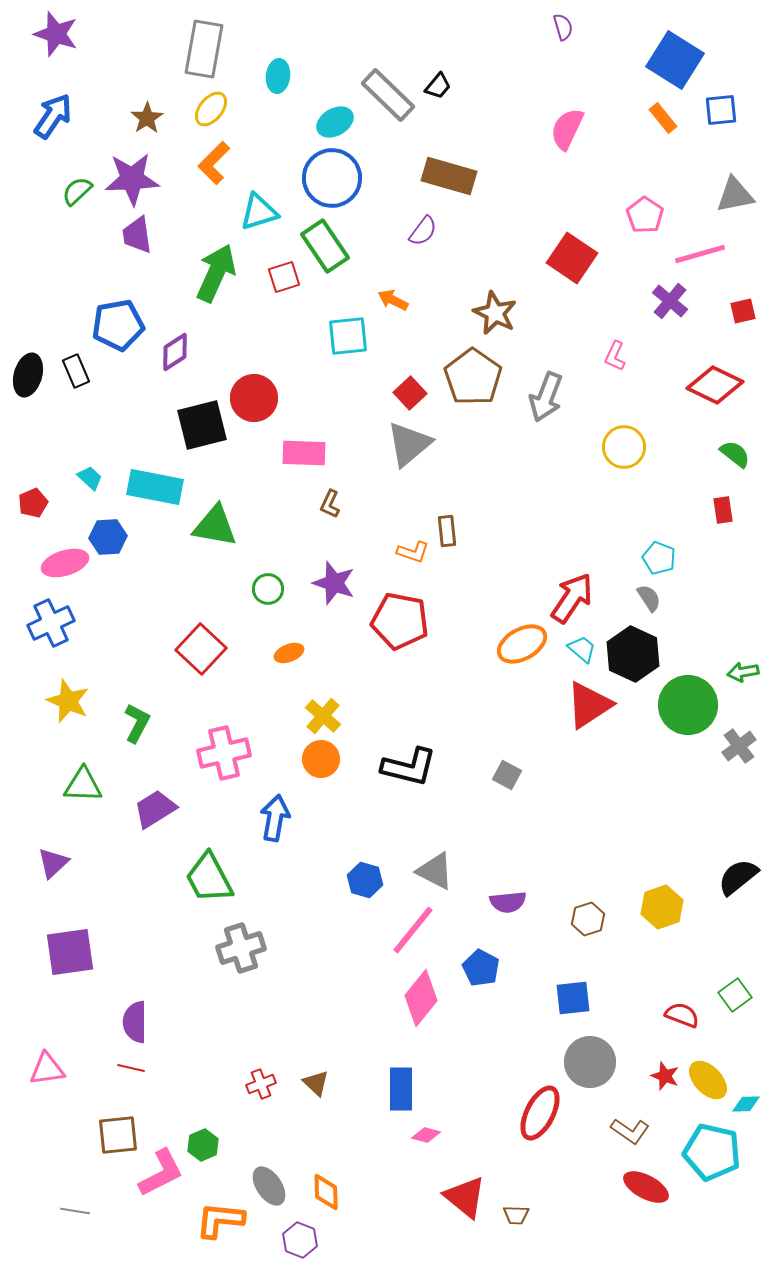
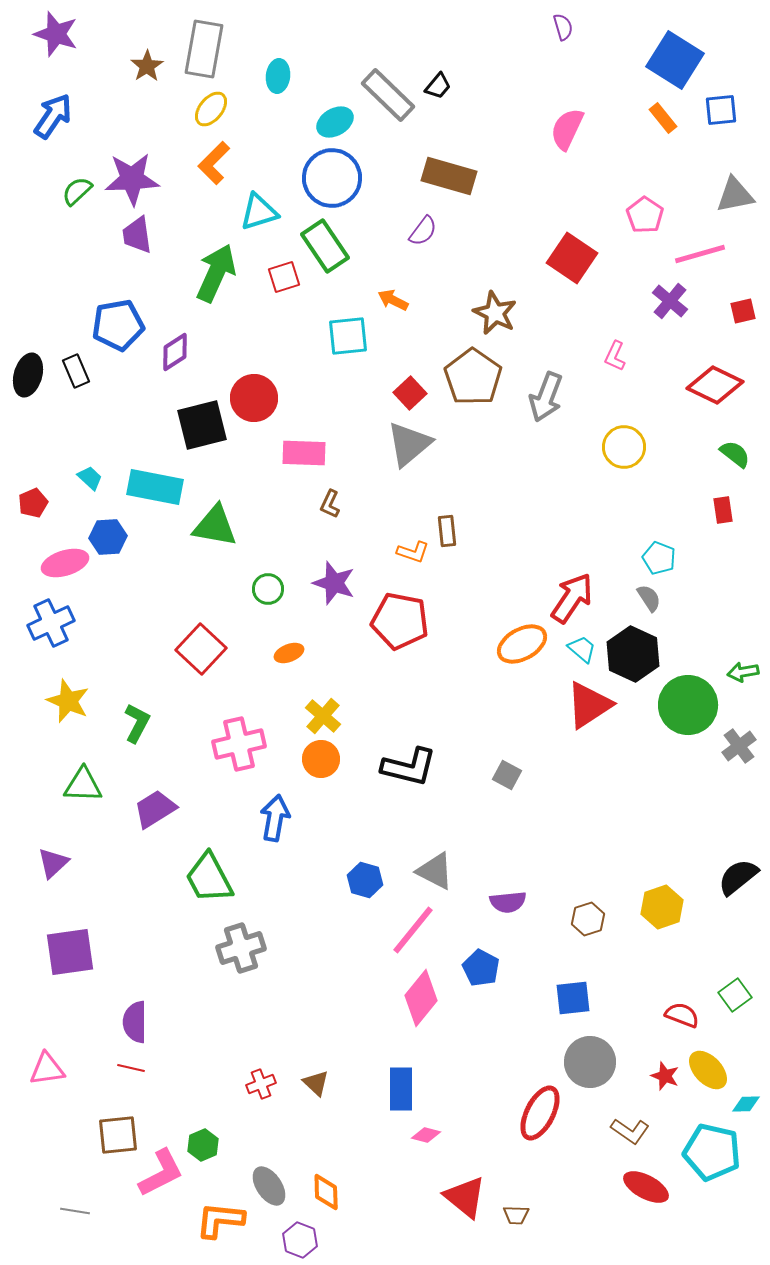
brown star at (147, 118): moved 52 px up
pink cross at (224, 753): moved 15 px right, 9 px up
yellow ellipse at (708, 1080): moved 10 px up
